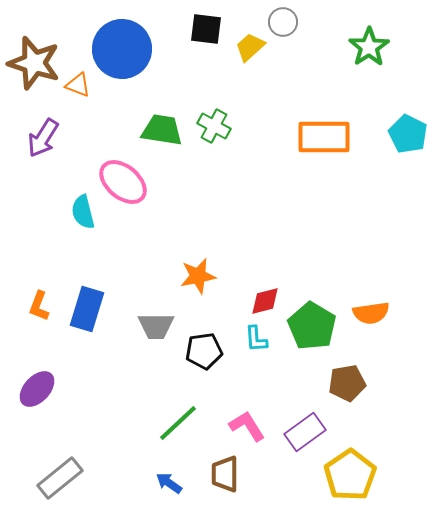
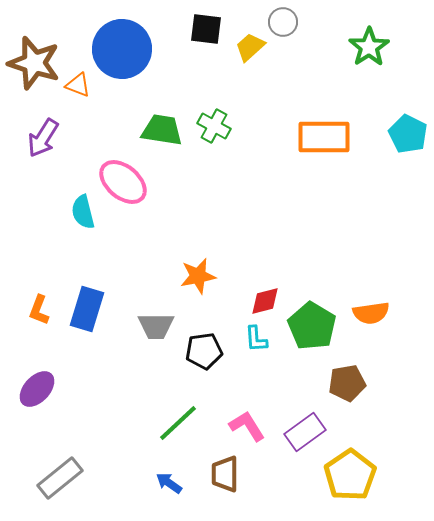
orange L-shape: moved 4 px down
